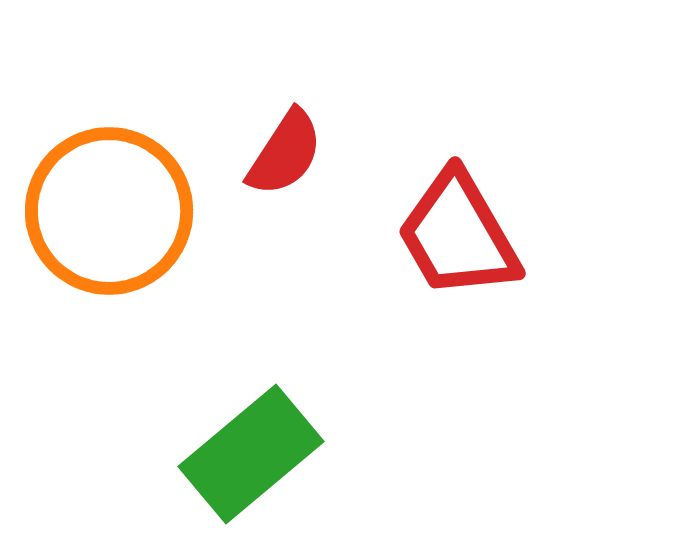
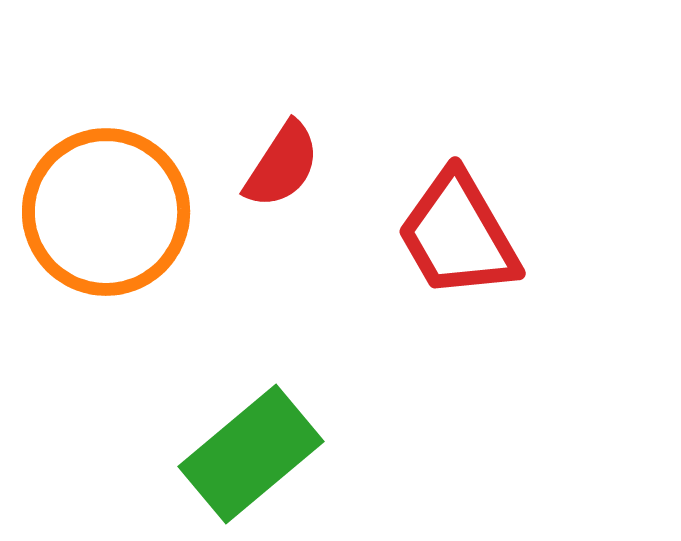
red semicircle: moved 3 px left, 12 px down
orange circle: moved 3 px left, 1 px down
